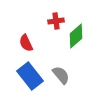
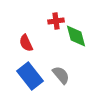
green diamond: rotated 65 degrees counterclockwise
